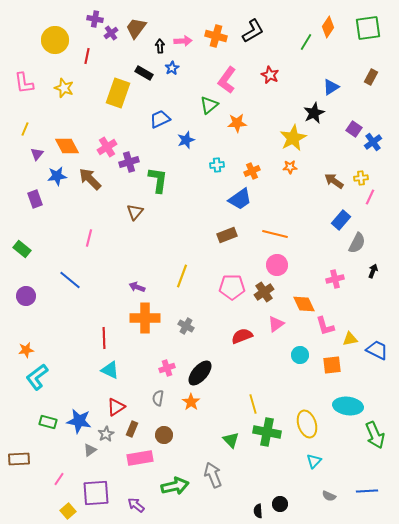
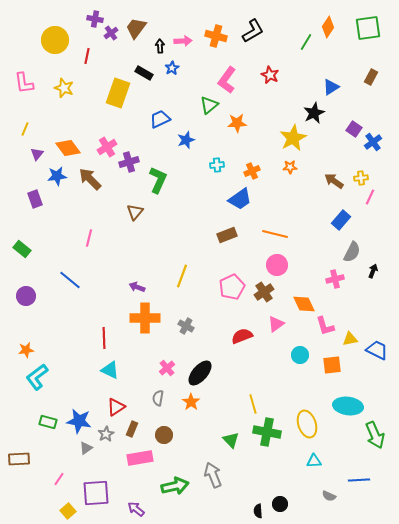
orange diamond at (67, 146): moved 1 px right, 2 px down; rotated 10 degrees counterclockwise
green L-shape at (158, 180): rotated 16 degrees clockwise
gray semicircle at (357, 243): moved 5 px left, 9 px down
pink pentagon at (232, 287): rotated 25 degrees counterclockwise
pink cross at (167, 368): rotated 21 degrees counterclockwise
gray triangle at (90, 450): moved 4 px left, 2 px up
cyan triangle at (314, 461): rotated 42 degrees clockwise
blue line at (367, 491): moved 8 px left, 11 px up
purple arrow at (136, 505): moved 4 px down
